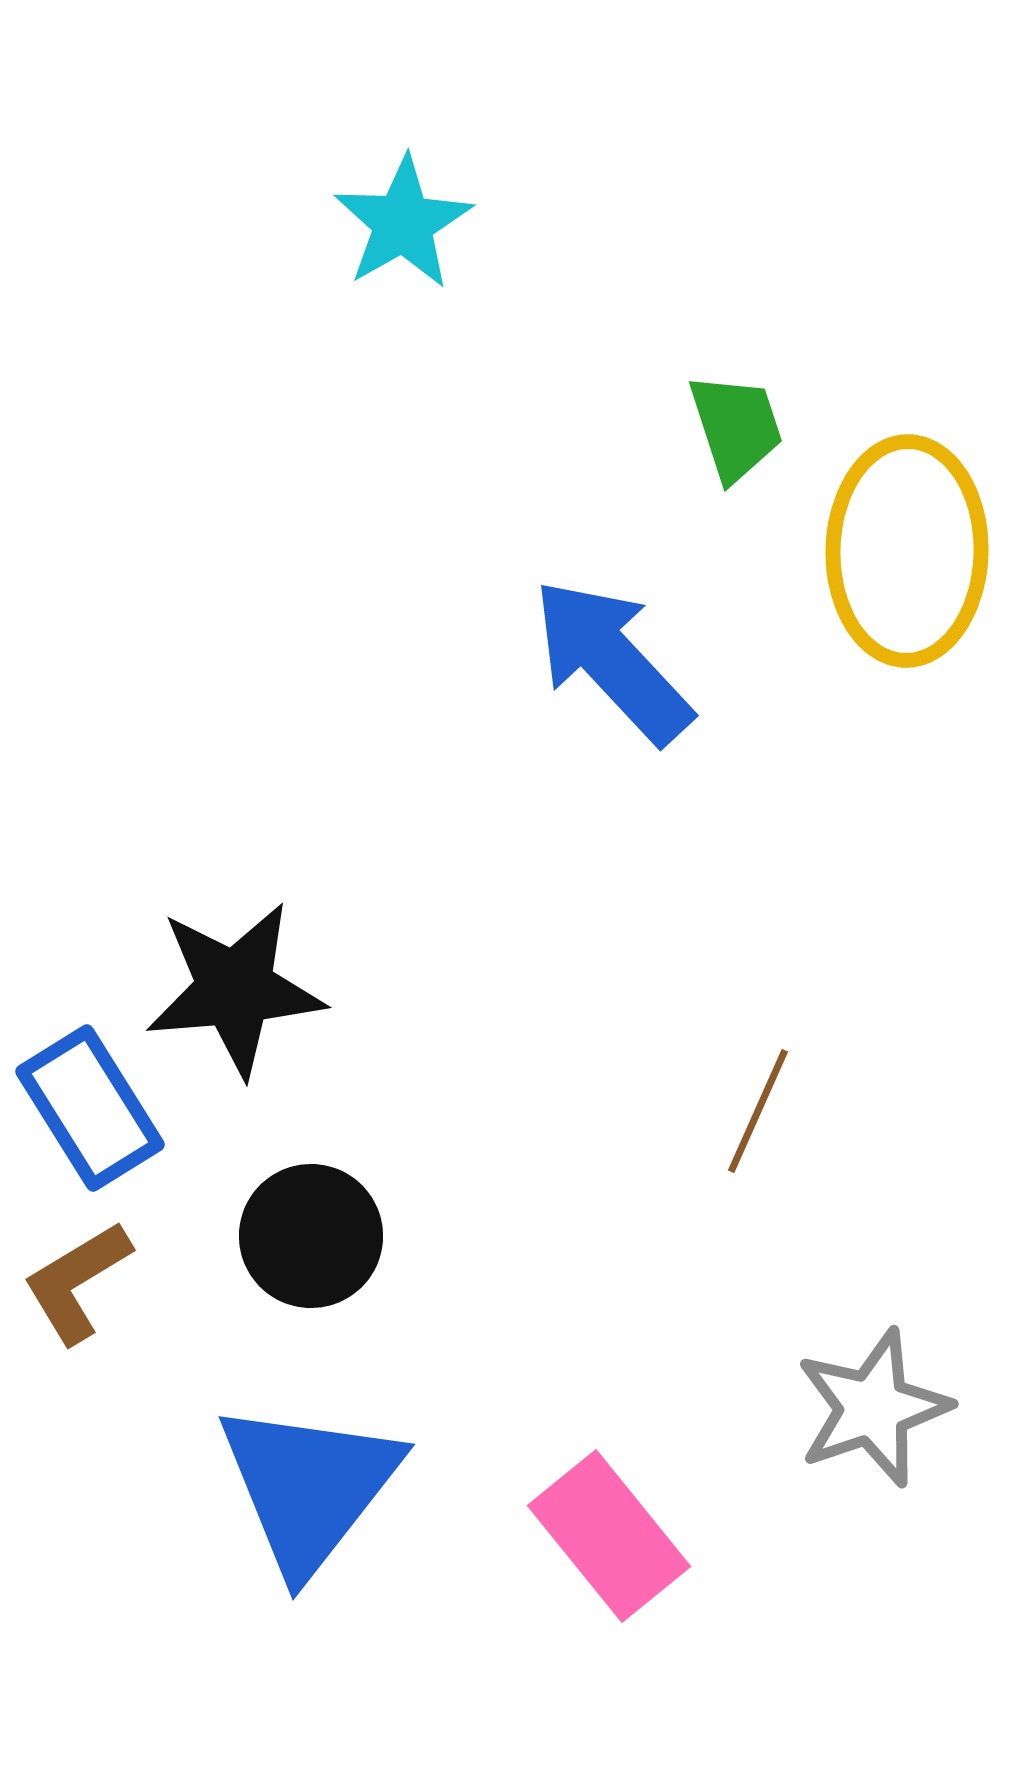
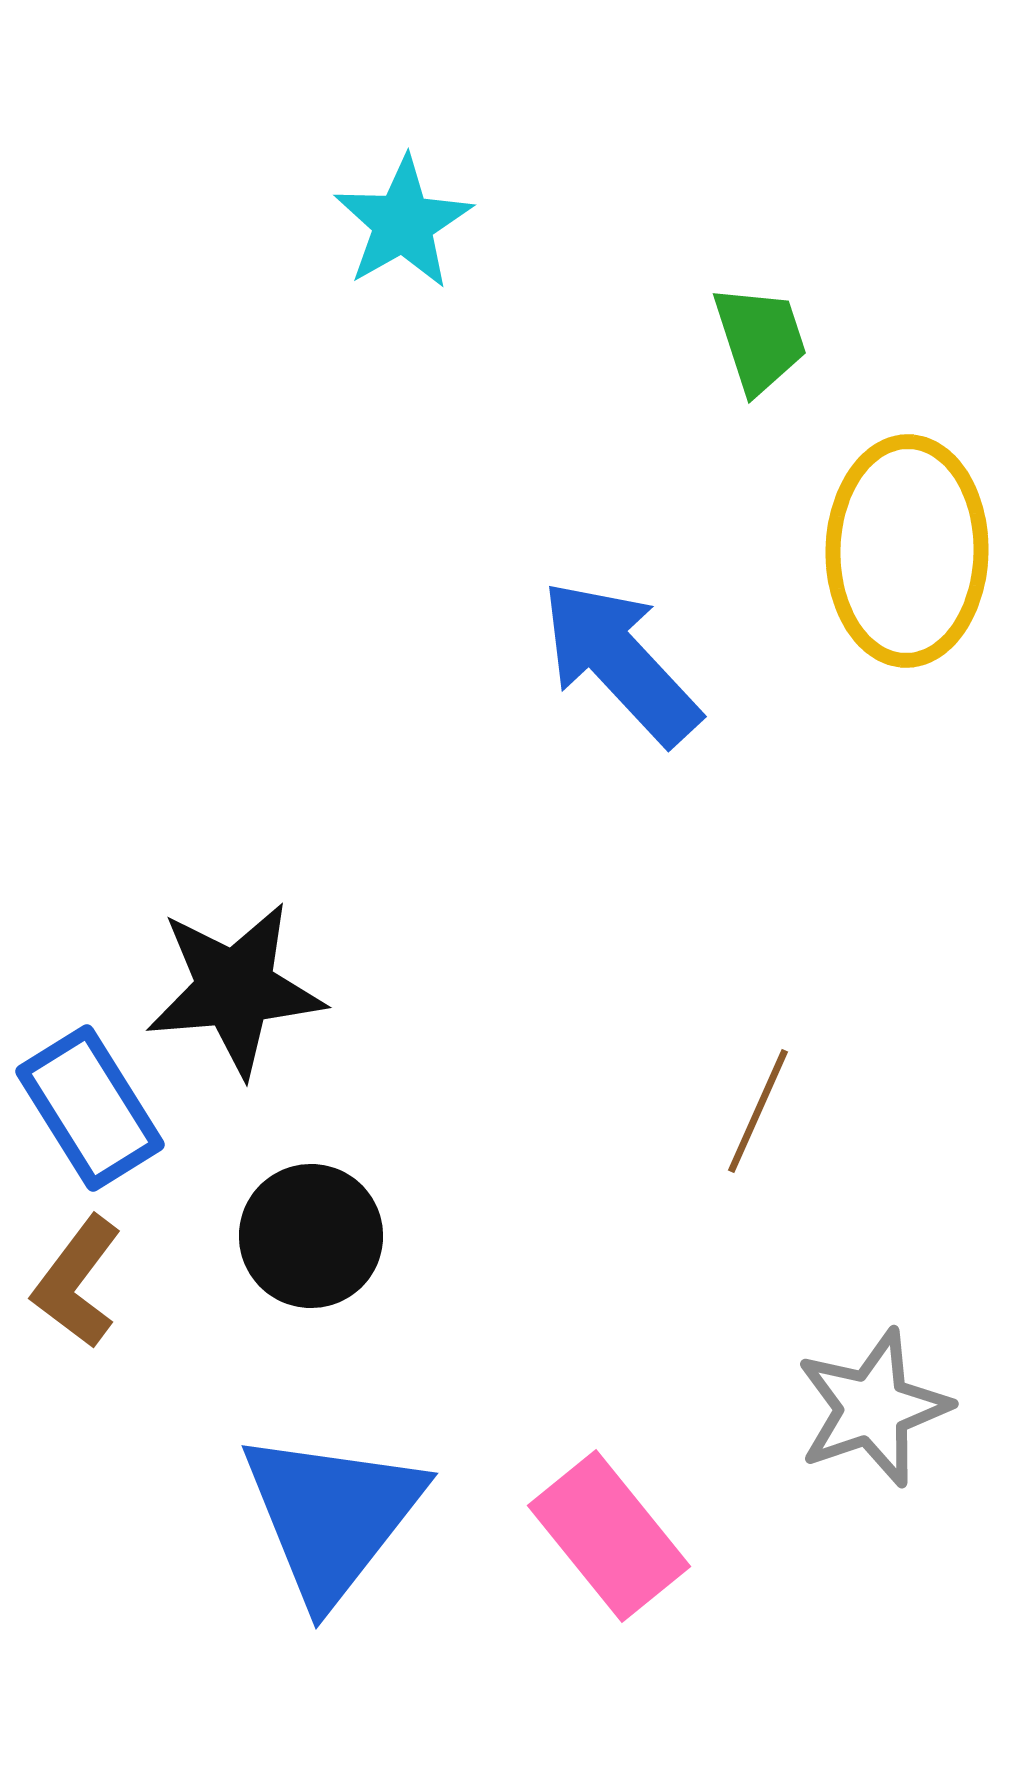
green trapezoid: moved 24 px right, 88 px up
blue arrow: moved 8 px right, 1 px down
brown L-shape: rotated 22 degrees counterclockwise
blue triangle: moved 23 px right, 29 px down
